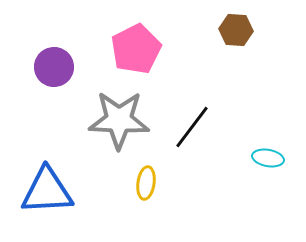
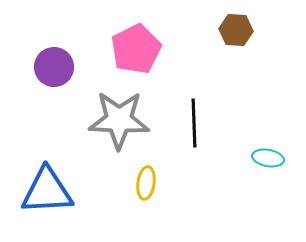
black line: moved 2 px right, 4 px up; rotated 39 degrees counterclockwise
